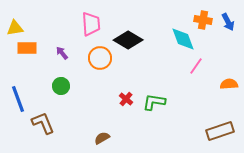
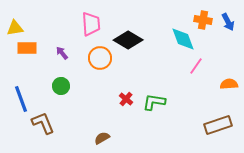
blue line: moved 3 px right
brown rectangle: moved 2 px left, 6 px up
